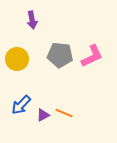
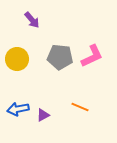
purple arrow: rotated 30 degrees counterclockwise
gray pentagon: moved 2 px down
blue arrow: moved 3 px left, 4 px down; rotated 35 degrees clockwise
orange line: moved 16 px right, 6 px up
